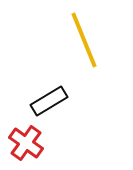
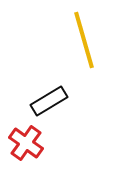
yellow line: rotated 6 degrees clockwise
